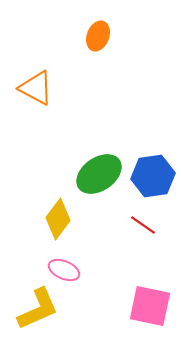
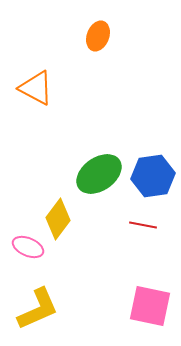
red line: rotated 24 degrees counterclockwise
pink ellipse: moved 36 px left, 23 px up
